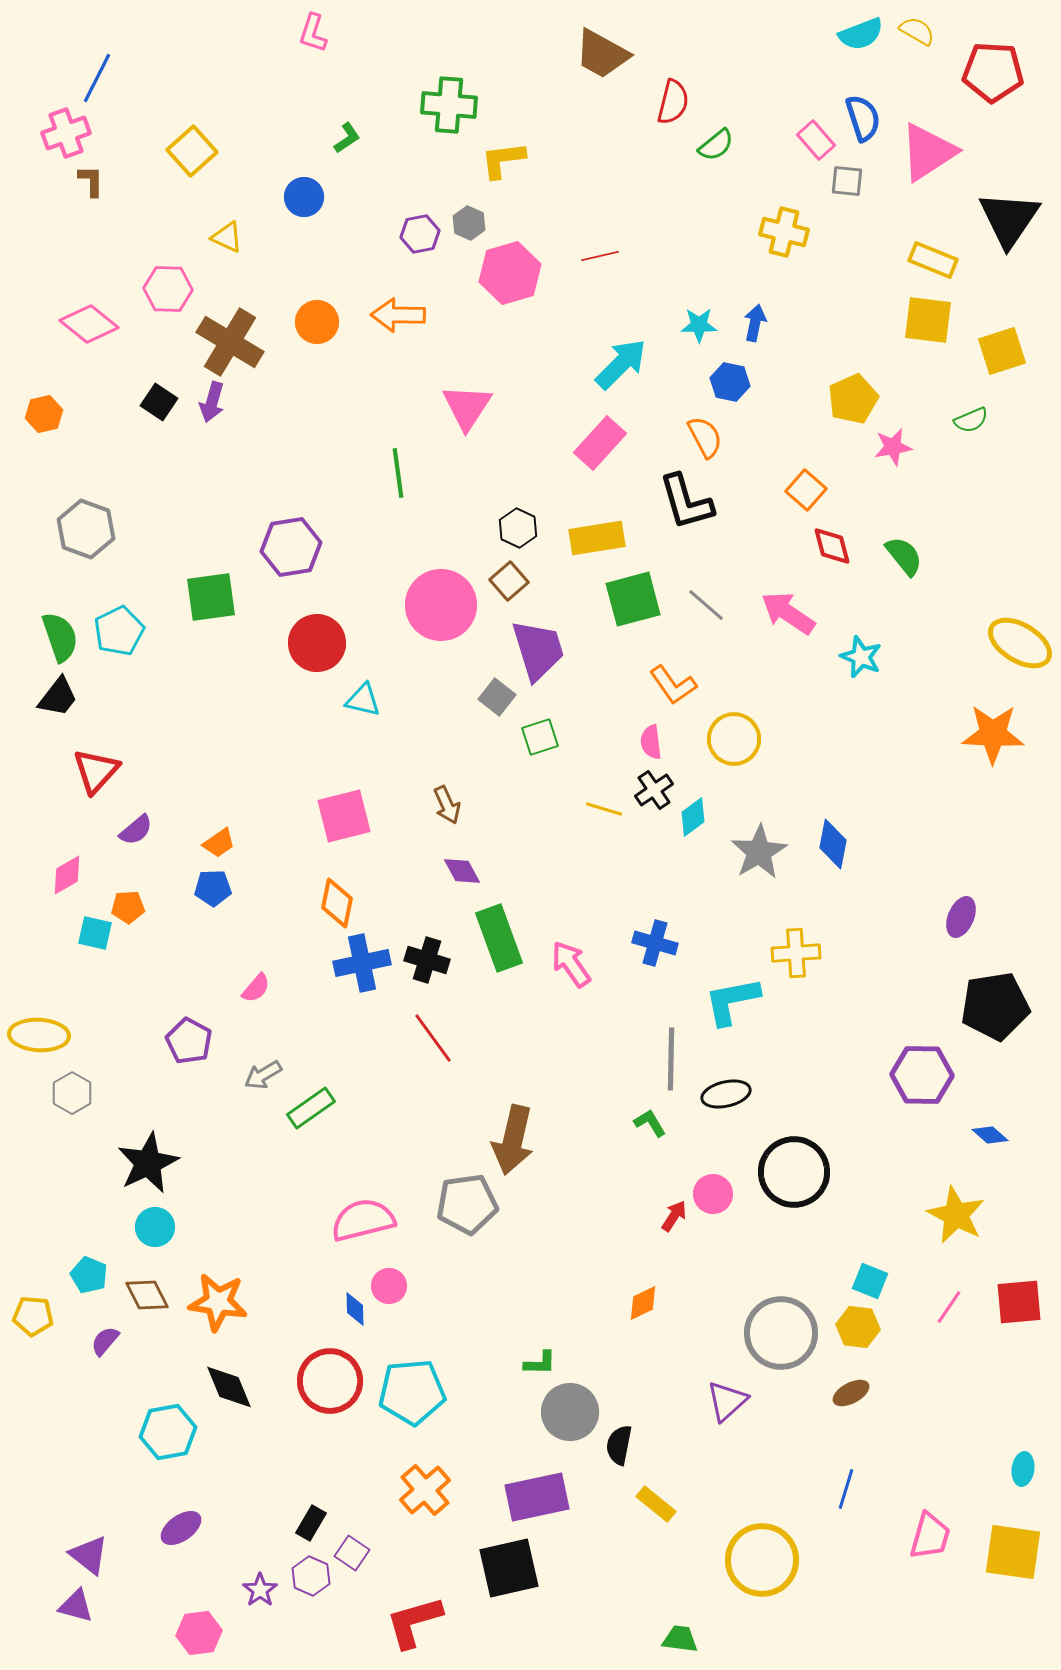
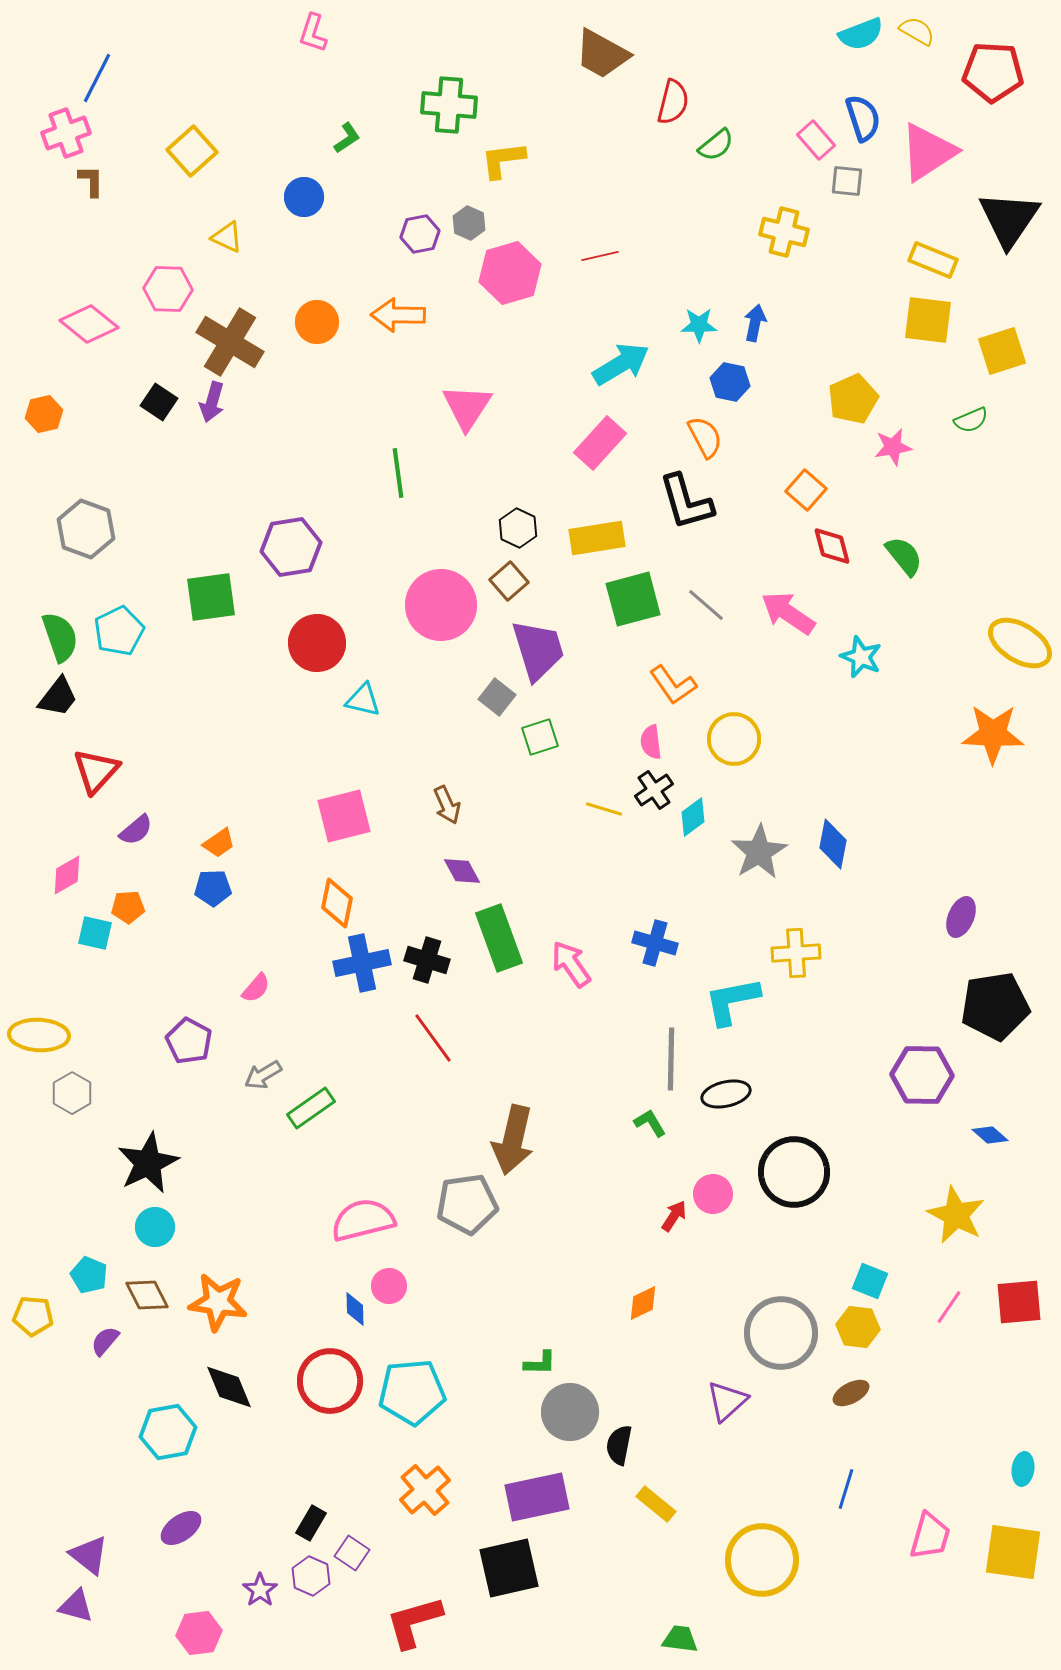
cyan arrow at (621, 364): rotated 14 degrees clockwise
